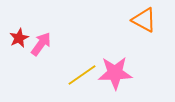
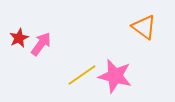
orange triangle: moved 7 px down; rotated 8 degrees clockwise
pink star: moved 3 px down; rotated 16 degrees clockwise
